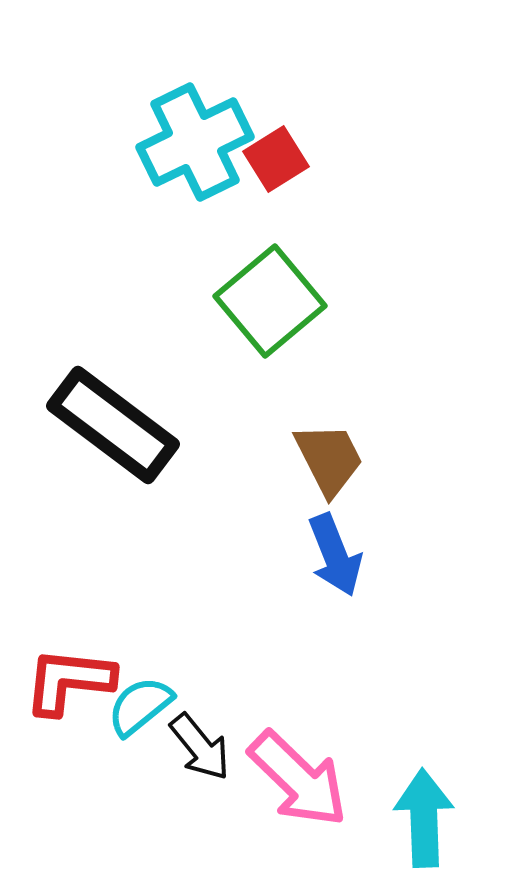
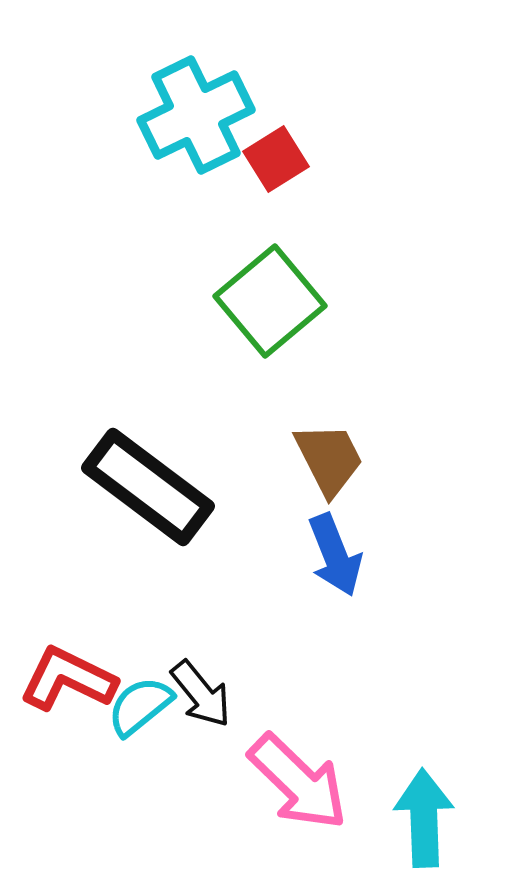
cyan cross: moved 1 px right, 27 px up
black rectangle: moved 35 px right, 62 px down
red L-shape: moved 1 px left, 2 px up; rotated 20 degrees clockwise
black arrow: moved 1 px right, 53 px up
pink arrow: moved 3 px down
